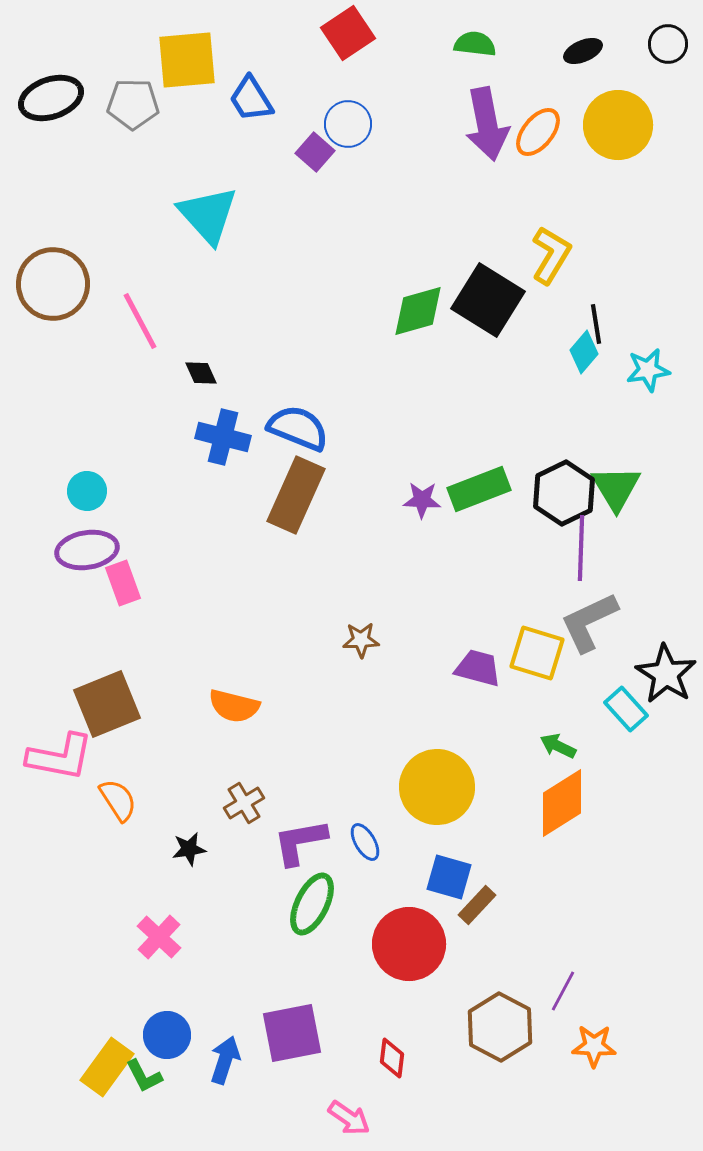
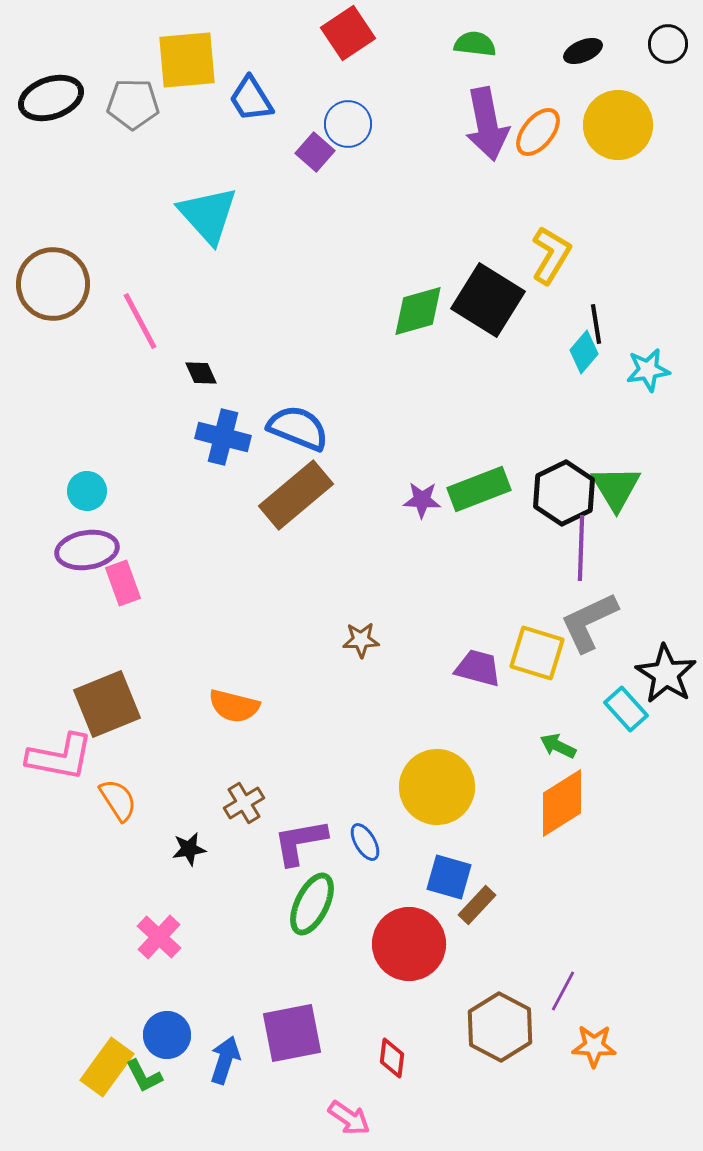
brown rectangle at (296, 495): rotated 26 degrees clockwise
